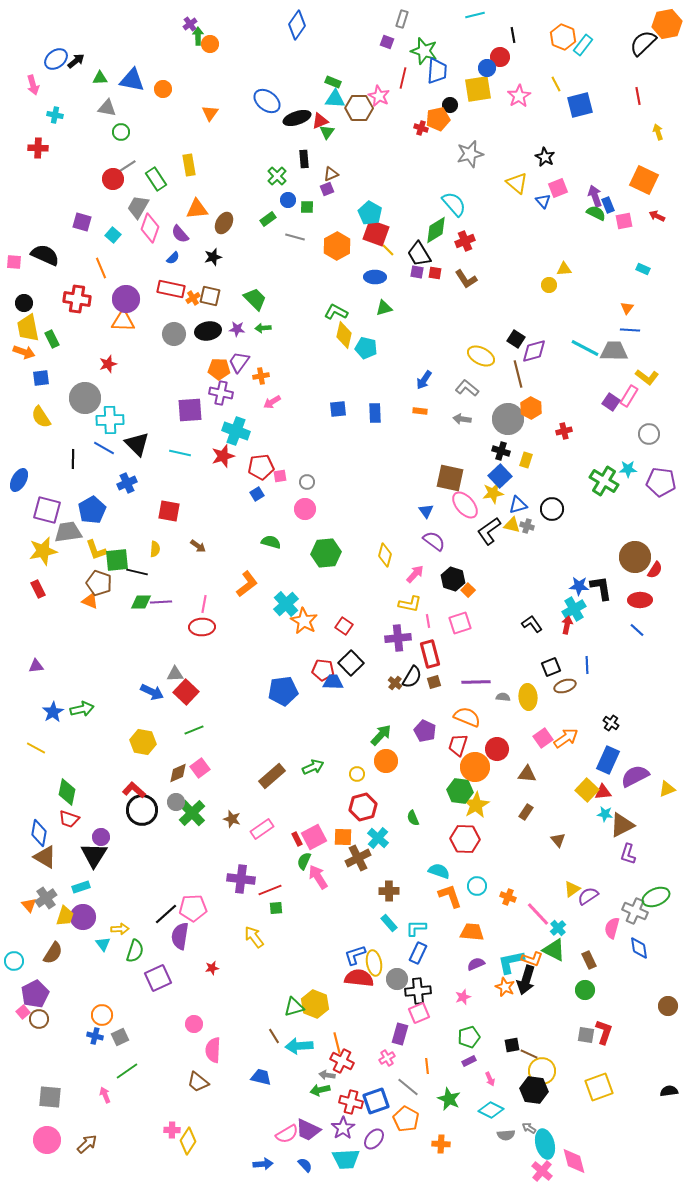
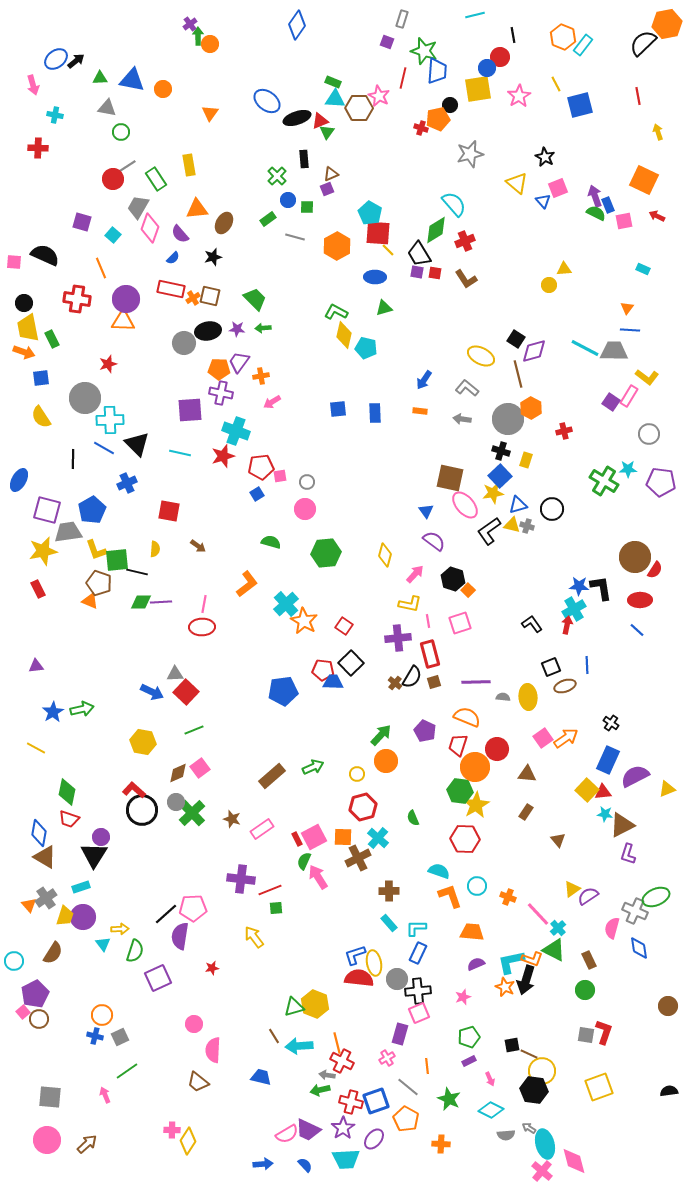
red square at (376, 233): moved 2 px right; rotated 16 degrees counterclockwise
gray circle at (174, 334): moved 10 px right, 9 px down
